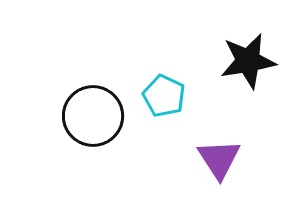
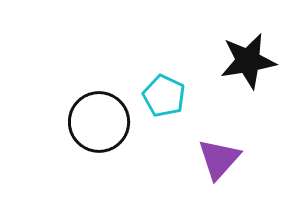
black circle: moved 6 px right, 6 px down
purple triangle: rotated 15 degrees clockwise
